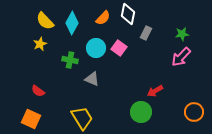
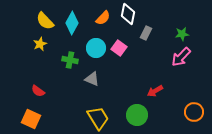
green circle: moved 4 px left, 3 px down
yellow trapezoid: moved 16 px right
